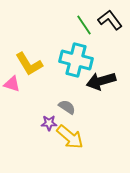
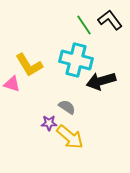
yellow L-shape: moved 1 px down
